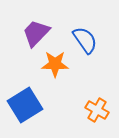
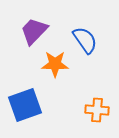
purple trapezoid: moved 2 px left, 2 px up
blue square: rotated 12 degrees clockwise
orange cross: rotated 25 degrees counterclockwise
